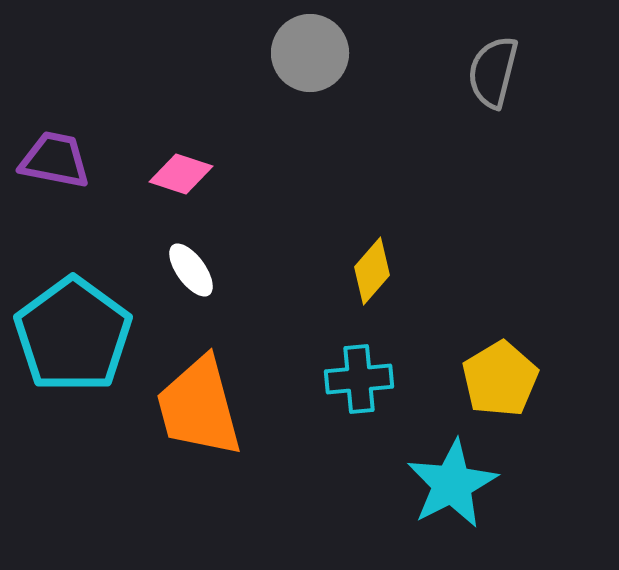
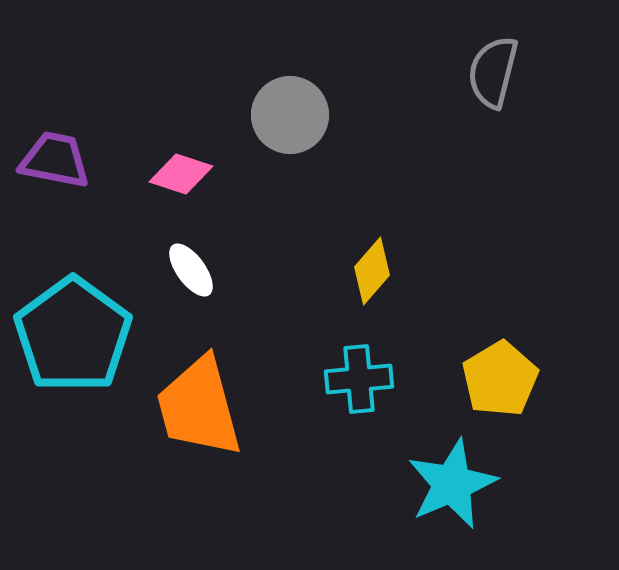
gray circle: moved 20 px left, 62 px down
cyan star: rotated 4 degrees clockwise
